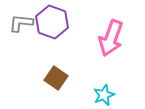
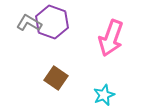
gray L-shape: moved 8 px right; rotated 25 degrees clockwise
